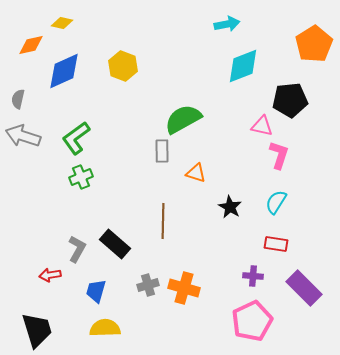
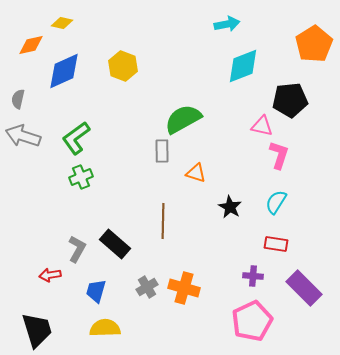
gray cross: moved 1 px left, 2 px down; rotated 15 degrees counterclockwise
